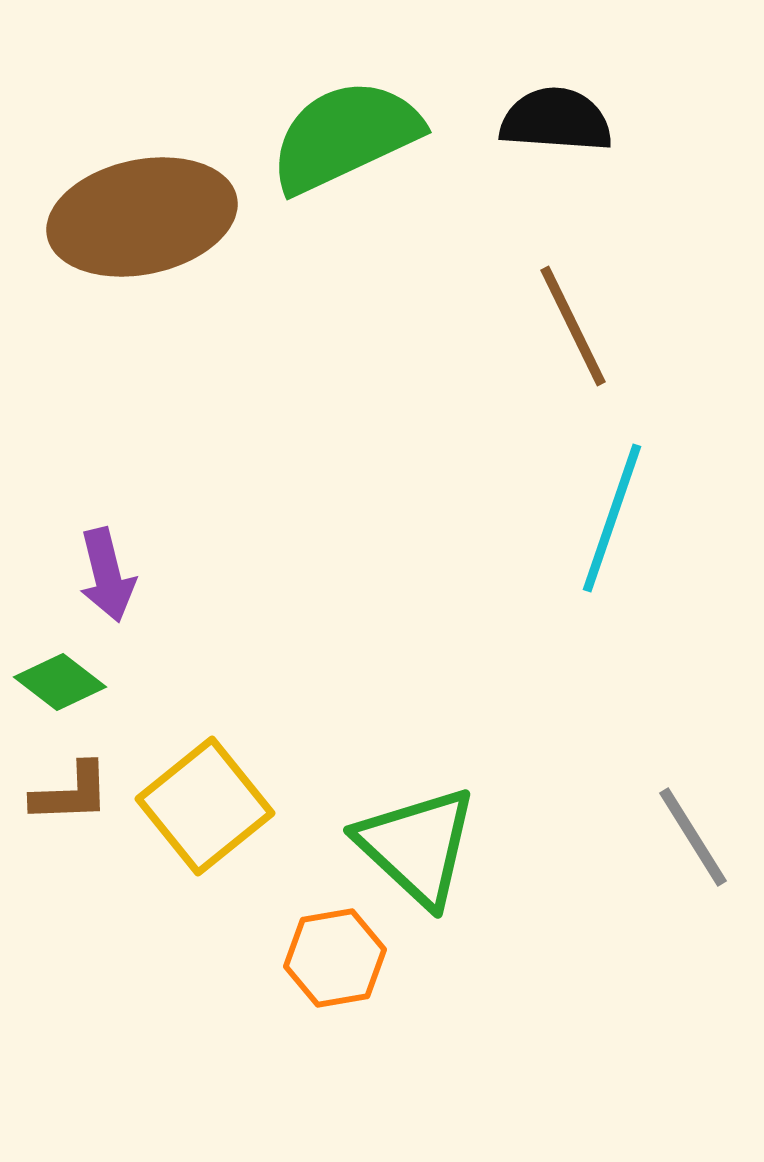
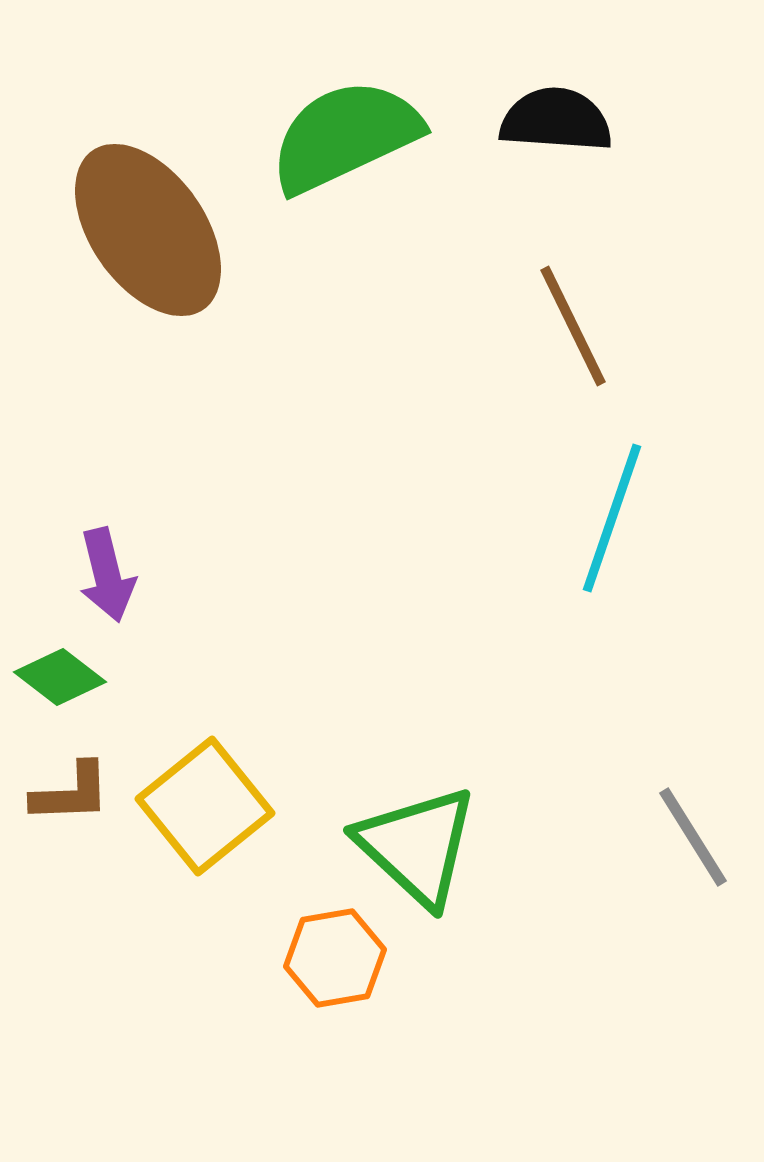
brown ellipse: moved 6 px right, 13 px down; rotated 67 degrees clockwise
green diamond: moved 5 px up
